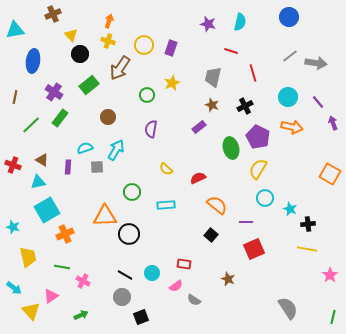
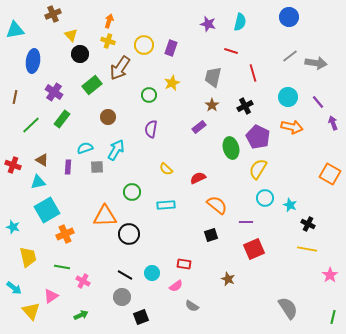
green rectangle at (89, 85): moved 3 px right
green circle at (147, 95): moved 2 px right
brown star at (212, 105): rotated 16 degrees clockwise
green rectangle at (60, 118): moved 2 px right, 1 px down
cyan star at (290, 209): moved 4 px up
black cross at (308, 224): rotated 32 degrees clockwise
black square at (211, 235): rotated 32 degrees clockwise
gray semicircle at (194, 300): moved 2 px left, 6 px down
